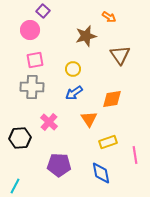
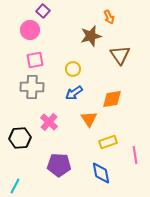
orange arrow: rotated 32 degrees clockwise
brown star: moved 5 px right
